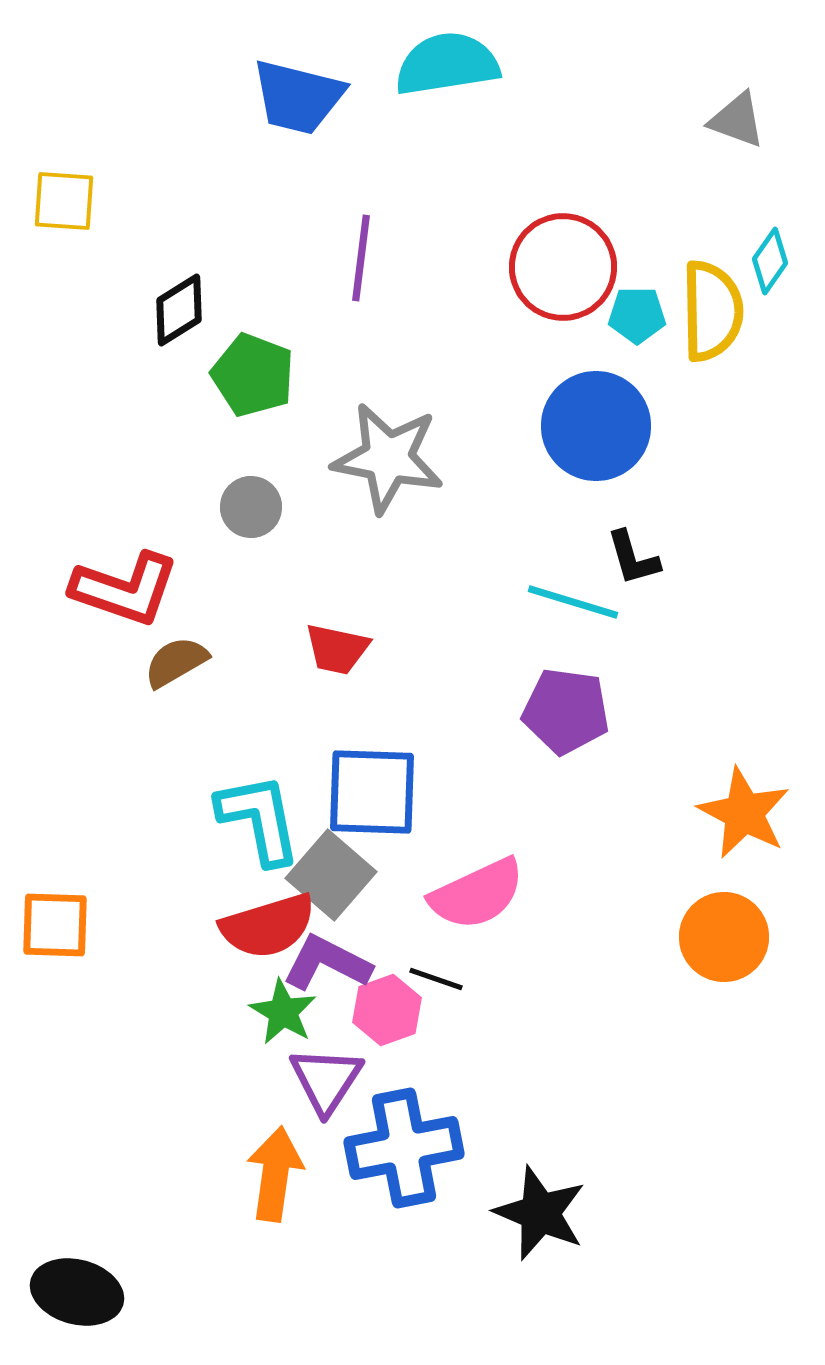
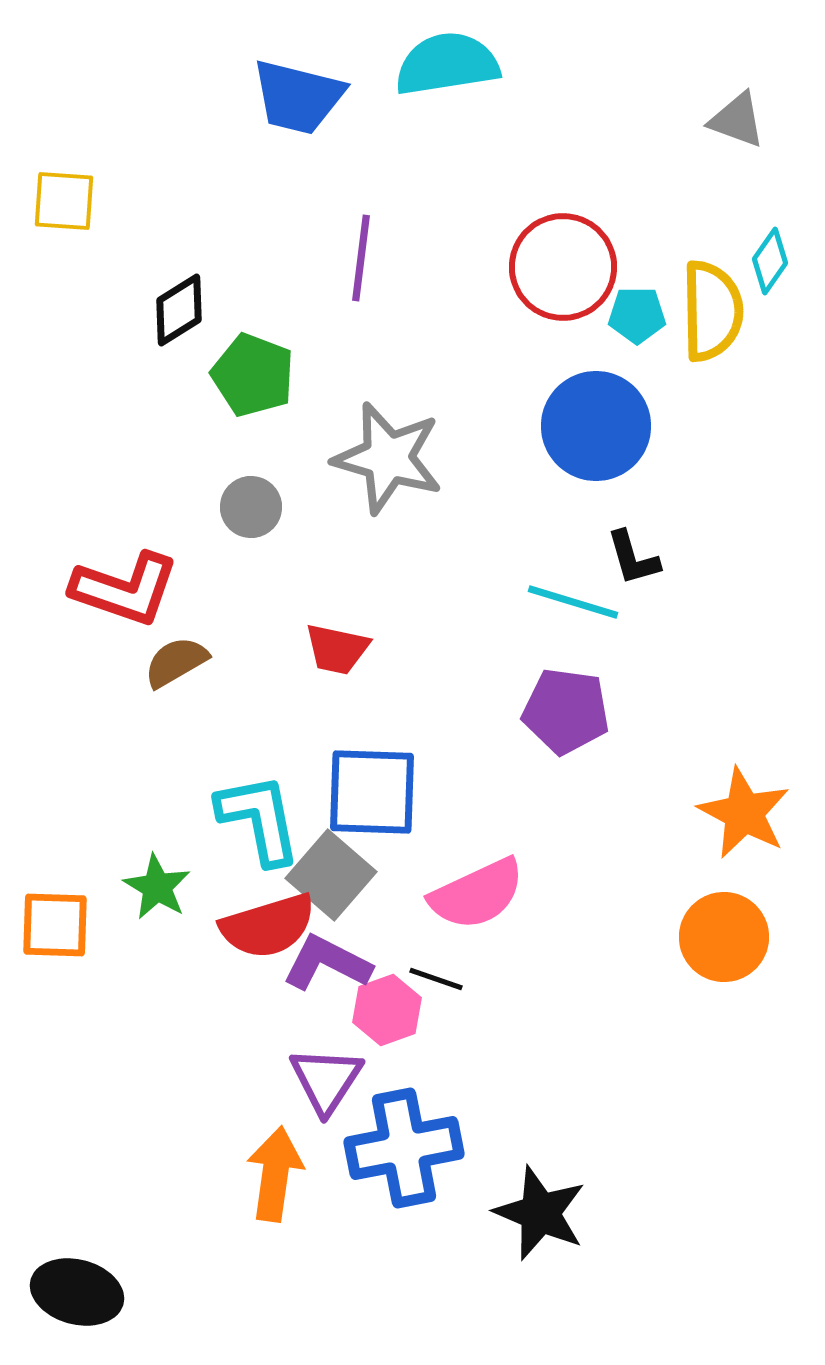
gray star: rotated 5 degrees clockwise
green star: moved 126 px left, 125 px up
